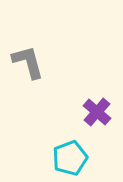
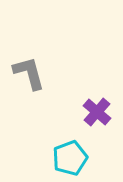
gray L-shape: moved 1 px right, 11 px down
